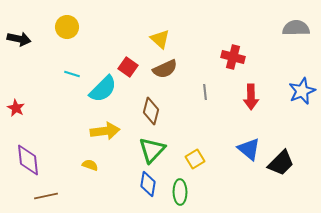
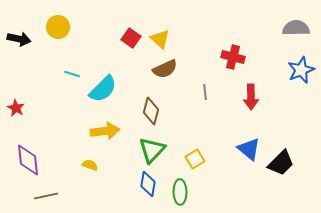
yellow circle: moved 9 px left
red square: moved 3 px right, 29 px up
blue star: moved 1 px left, 21 px up
